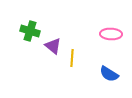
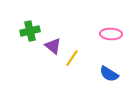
green cross: rotated 30 degrees counterclockwise
yellow line: rotated 30 degrees clockwise
